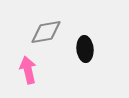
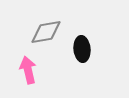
black ellipse: moved 3 px left
